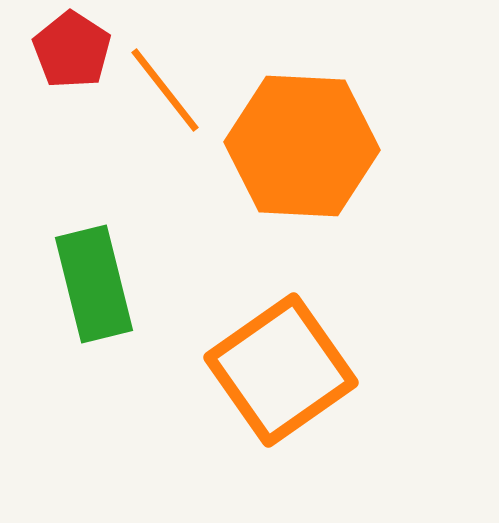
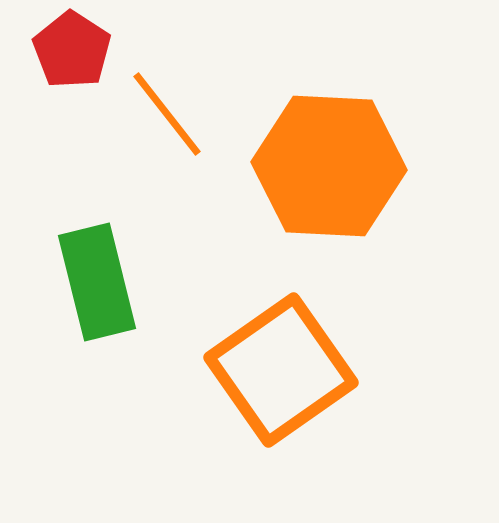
orange line: moved 2 px right, 24 px down
orange hexagon: moved 27 px right, 20 px down
green rectangle: moved 3 px right, 2 px up
